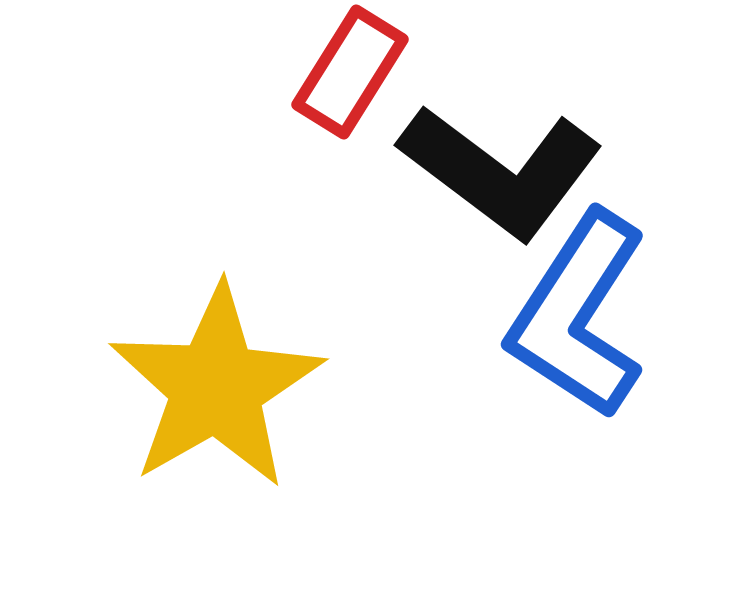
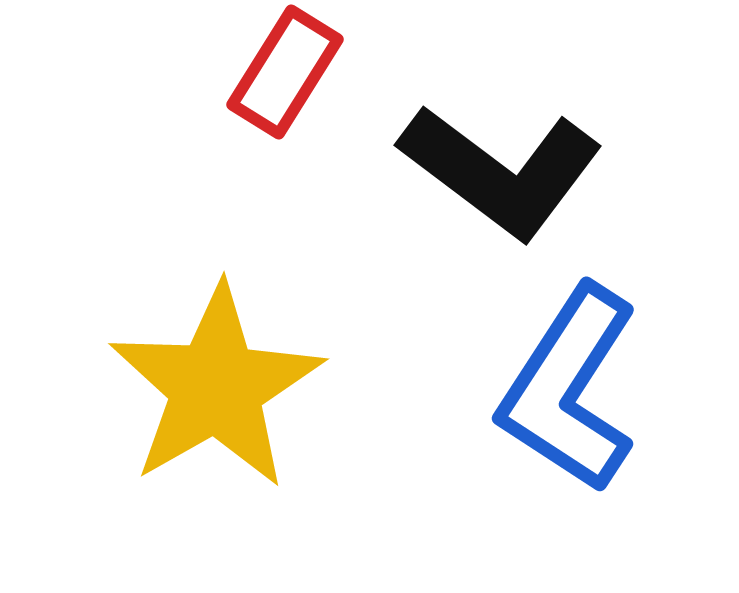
red rectangle: moved 65 px left
blue L-shape: moved 9 px left, 74 px down
